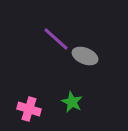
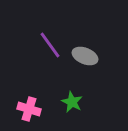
purple line: moved 6 px left, 6 px down; rotated 12 degrees clockwise
